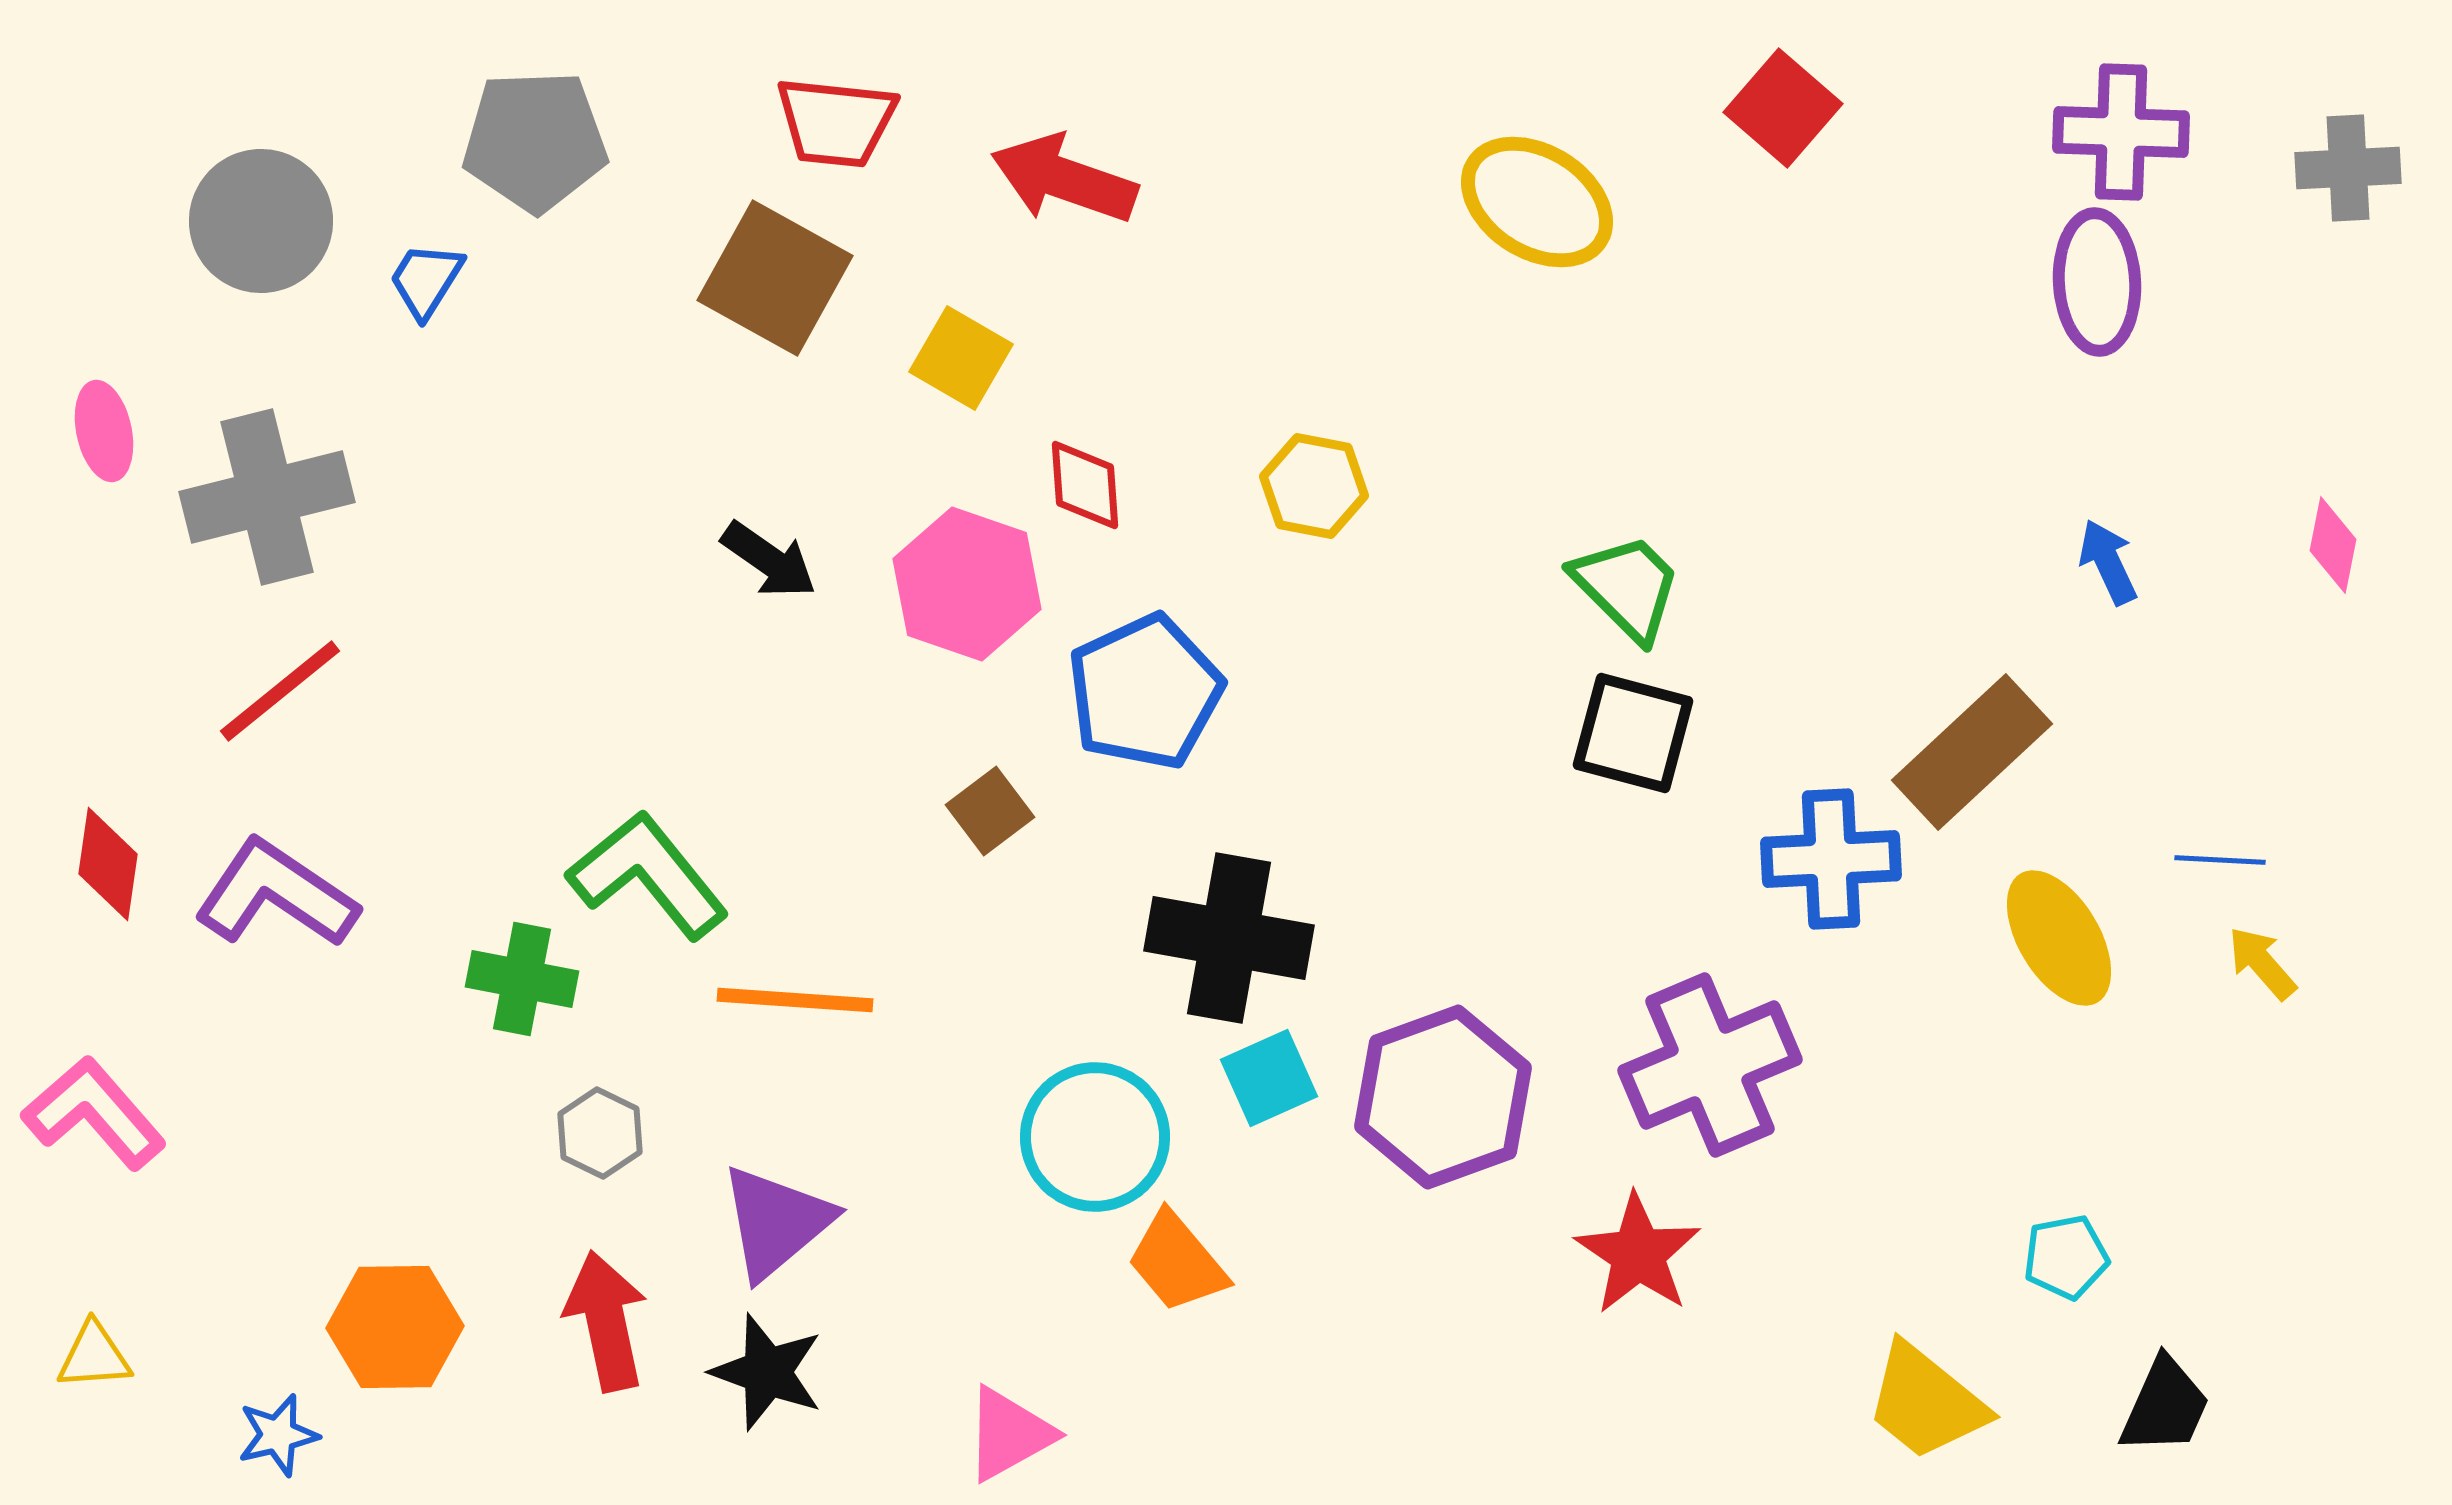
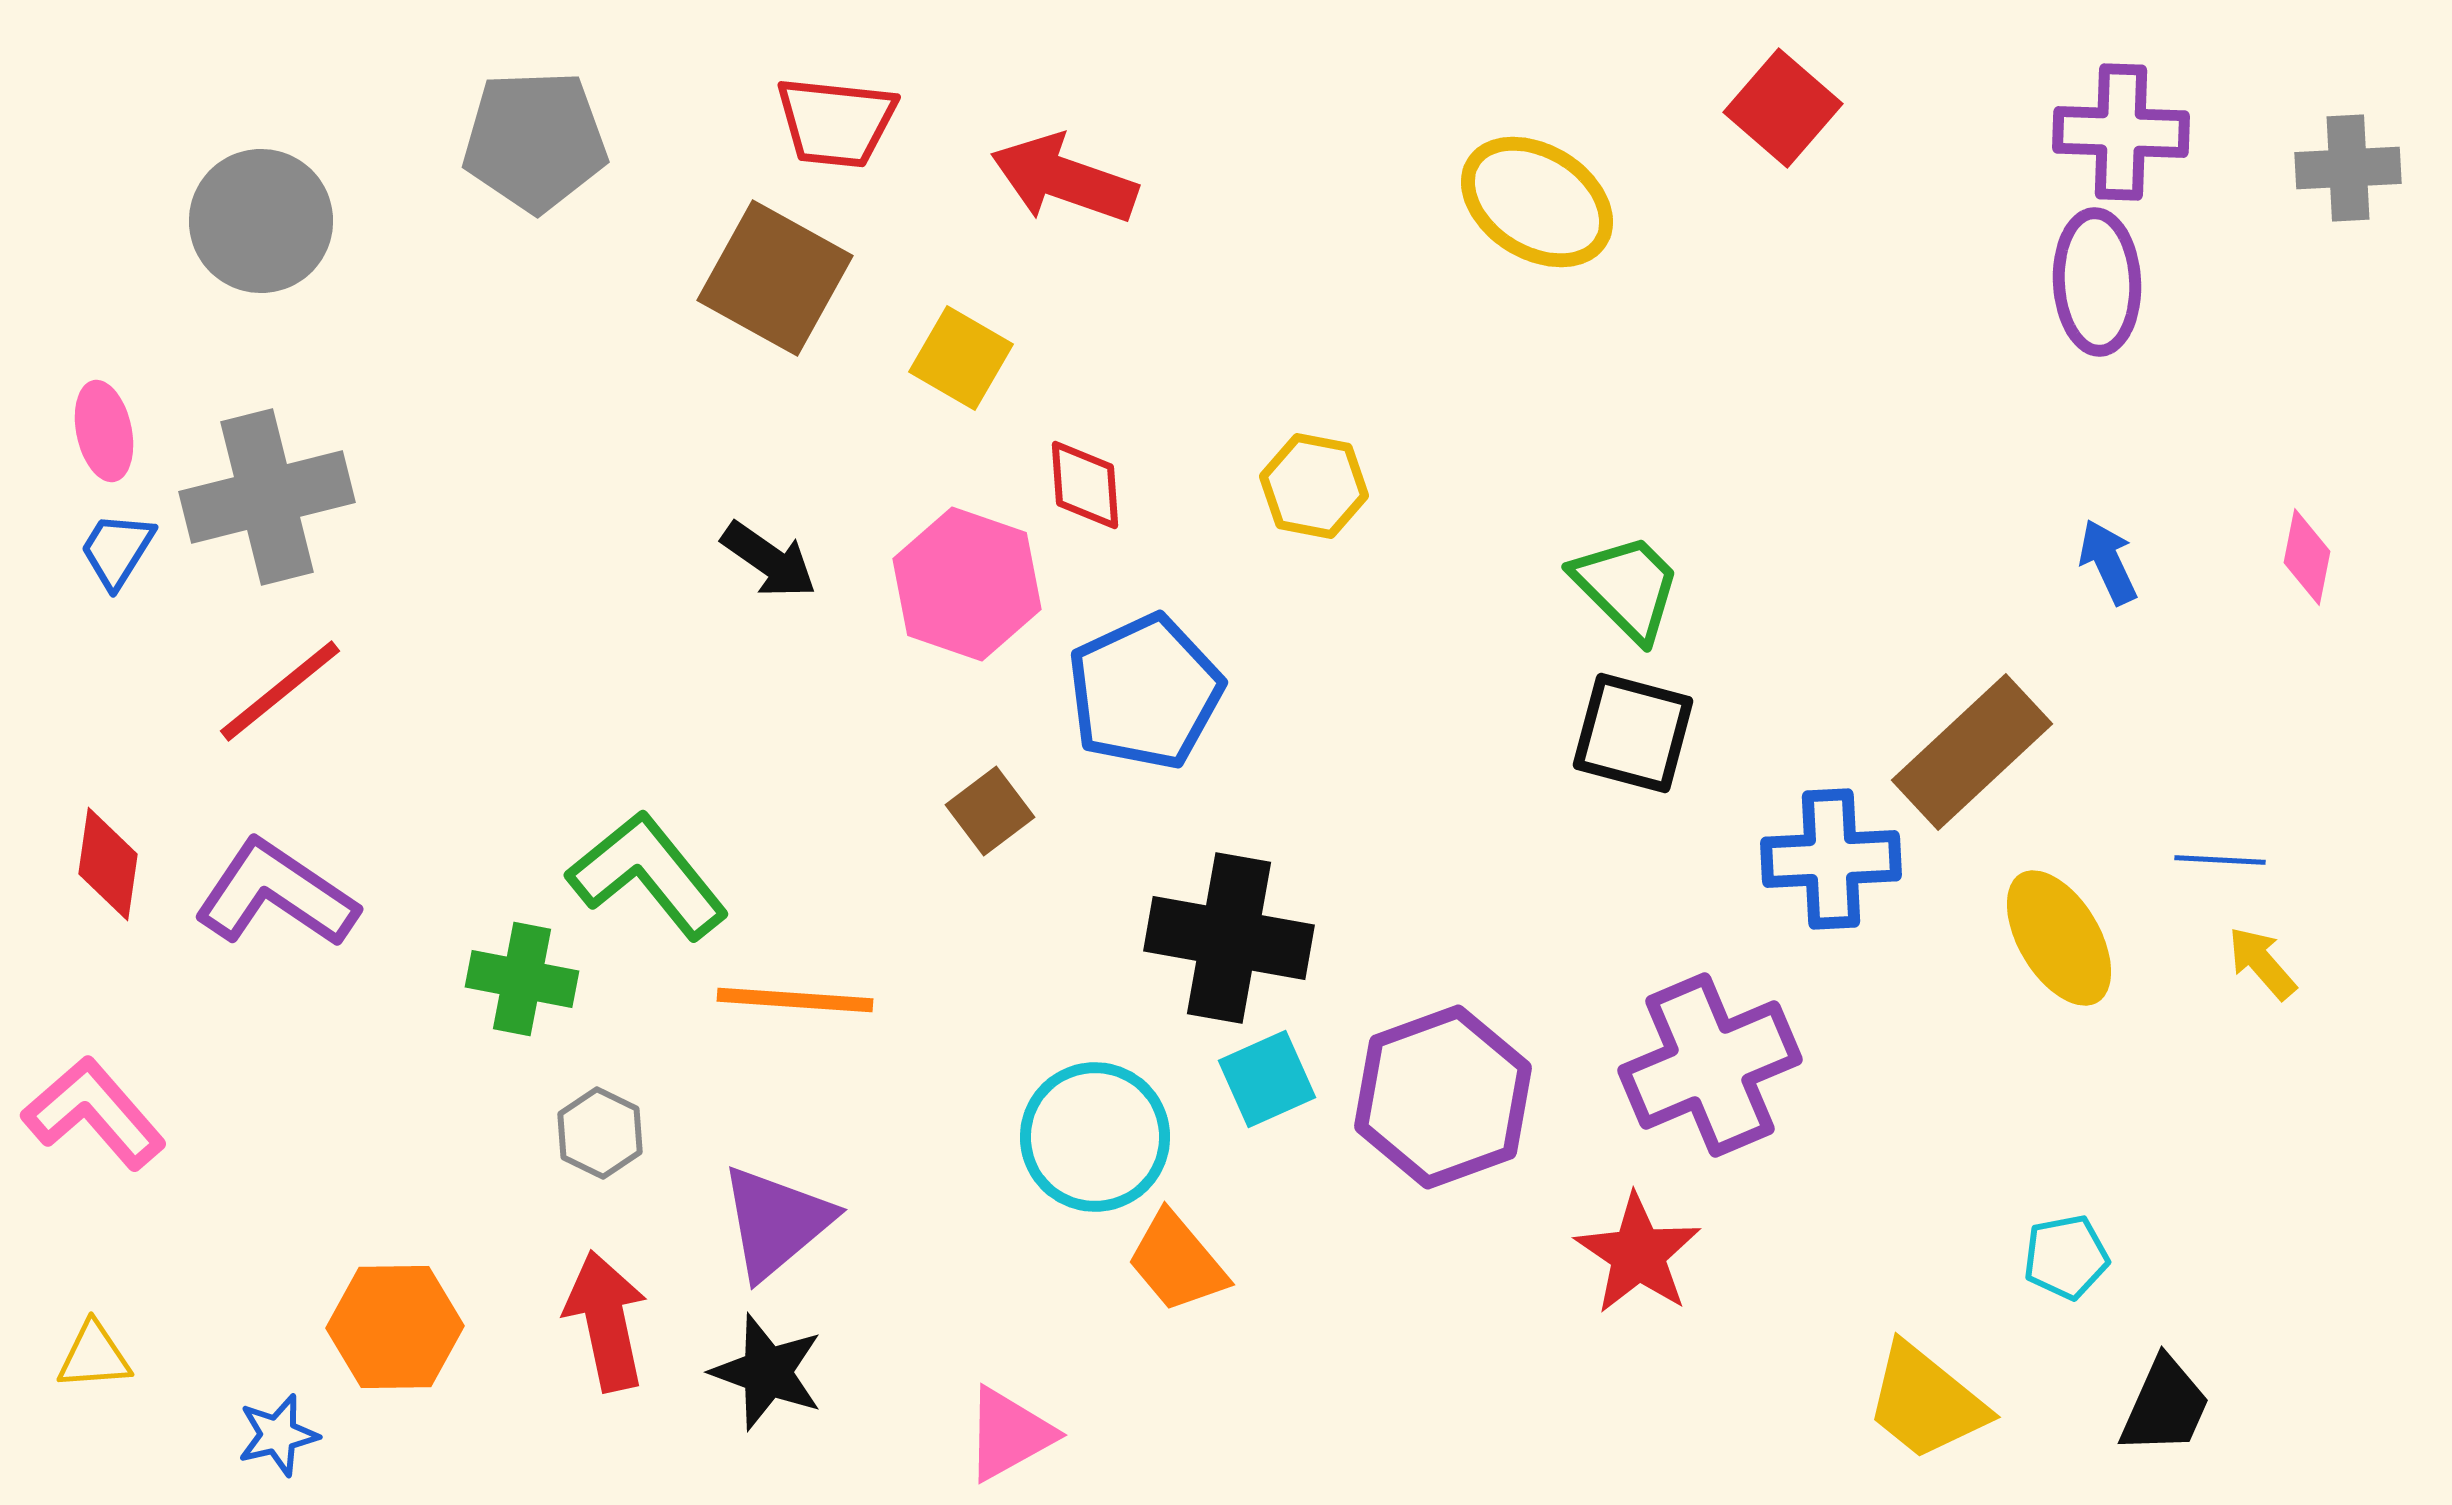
blue trapezoid at (426, 280): moved 309 px left, 270 px down
pink diamond at (2333, 545): moved 26 px left, 12 px down
cyan square at (1269, 1078): moved 2 px left, 1 px down
